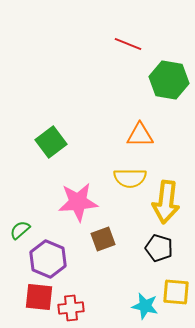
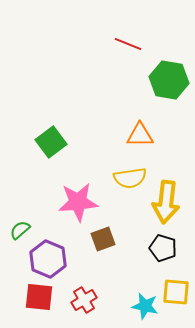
yellow semicircle: rotated 8 degrees counterclockwise
black pentagon: moved 4 px right
red cross: moved 13 px right, 8 px up; rotated 25 degrees counterclockwise
